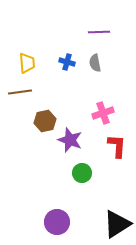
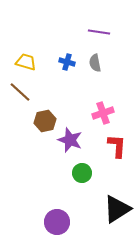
purple line: rotated 10 degrees clockwise
yellow trapezoid: moved 1 px left, 1 px up; rotated 70 degrees counterclockwise
brown line: rotated 50 degrees clockwise
black triangle: moved 15 px up
